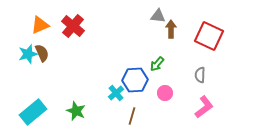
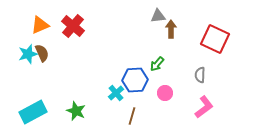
gray triangle: rotated 14 degrees counterclockwise
red square: moved 6 px right, 3 px down
cyan rectangle: rotated 12 degrees clockwise
